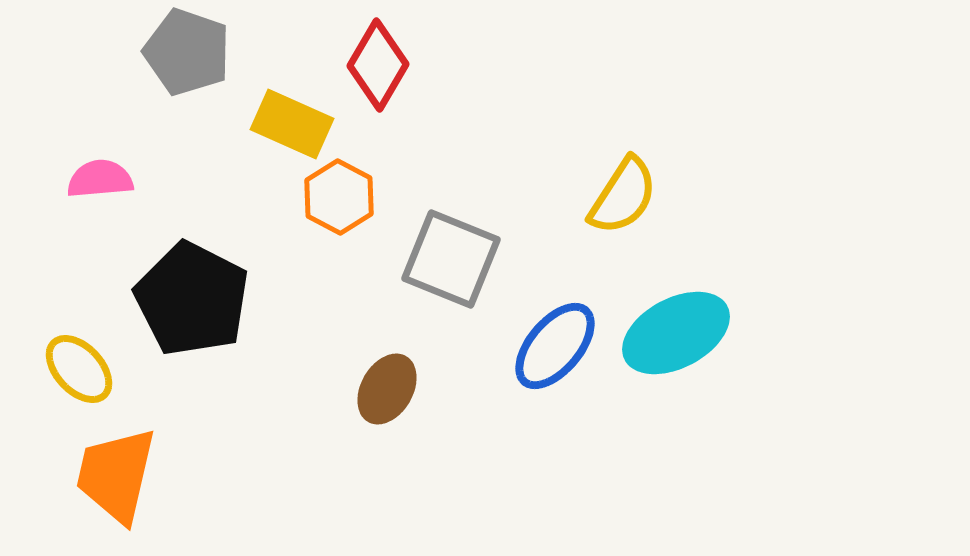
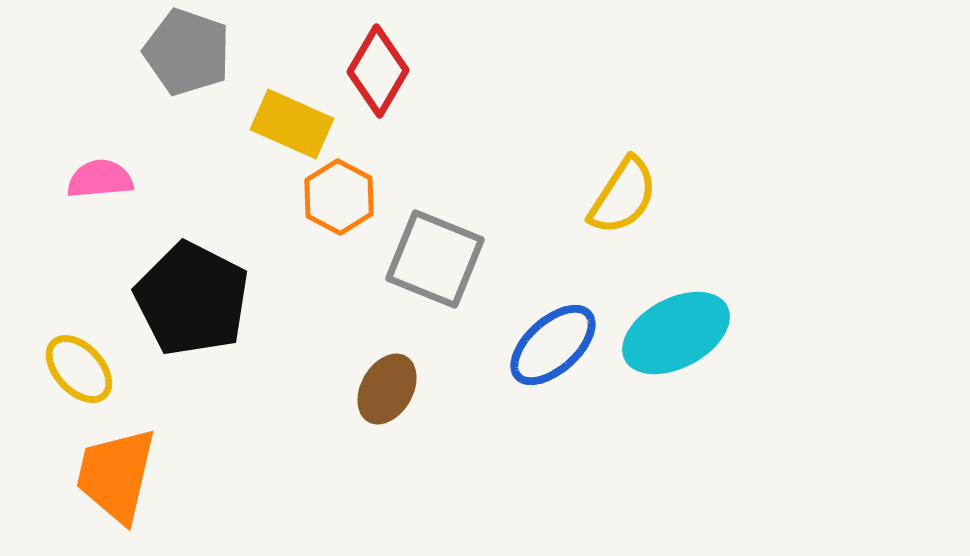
red diamond: moved 6 px down
gray square: moved 16 px left
blue ellipse: moved 2 px left, 1 px up; rotated 8 degrees clockwise
